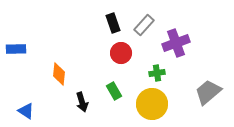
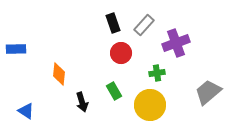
yellow circle: moved 2 px left, 1 px down
